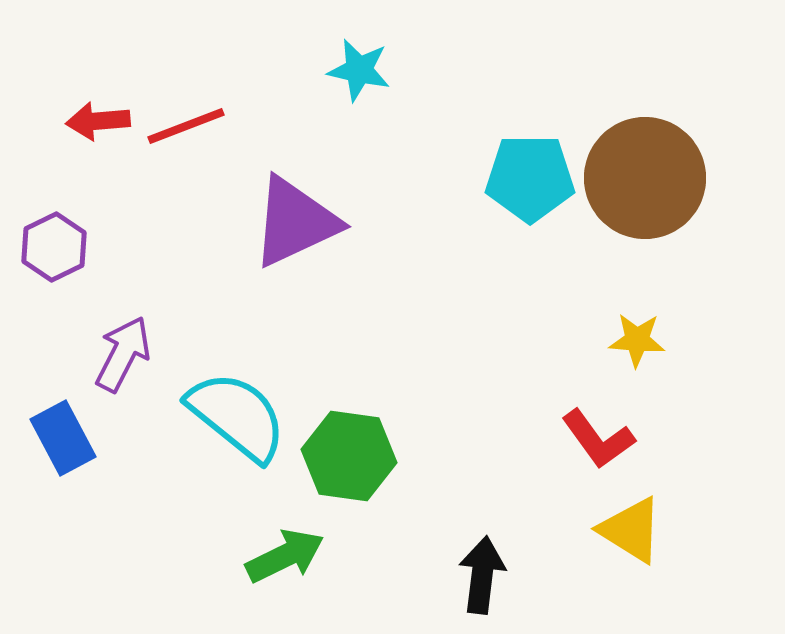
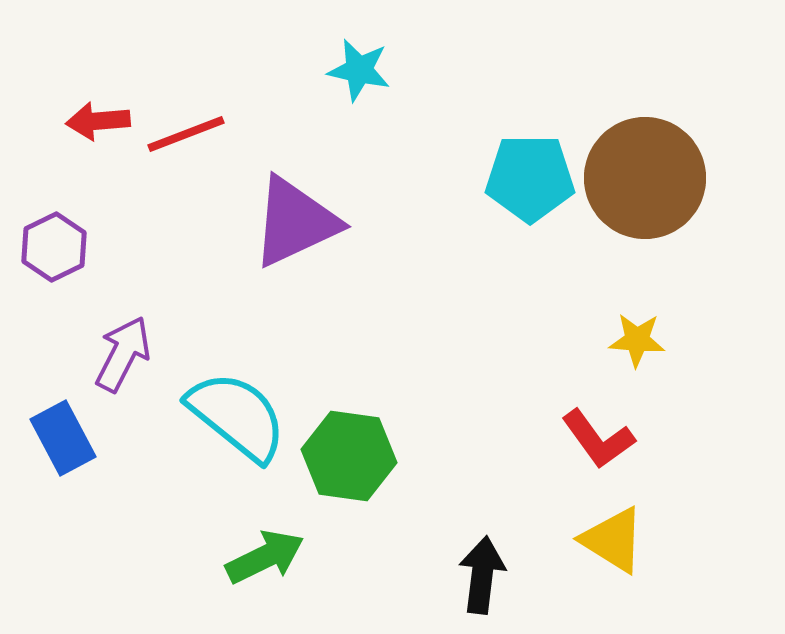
red line: moved 8 px down
yellow triangle: moved 18 px left, 10 px down
green arrow: moved 20 px left, 1 px down
